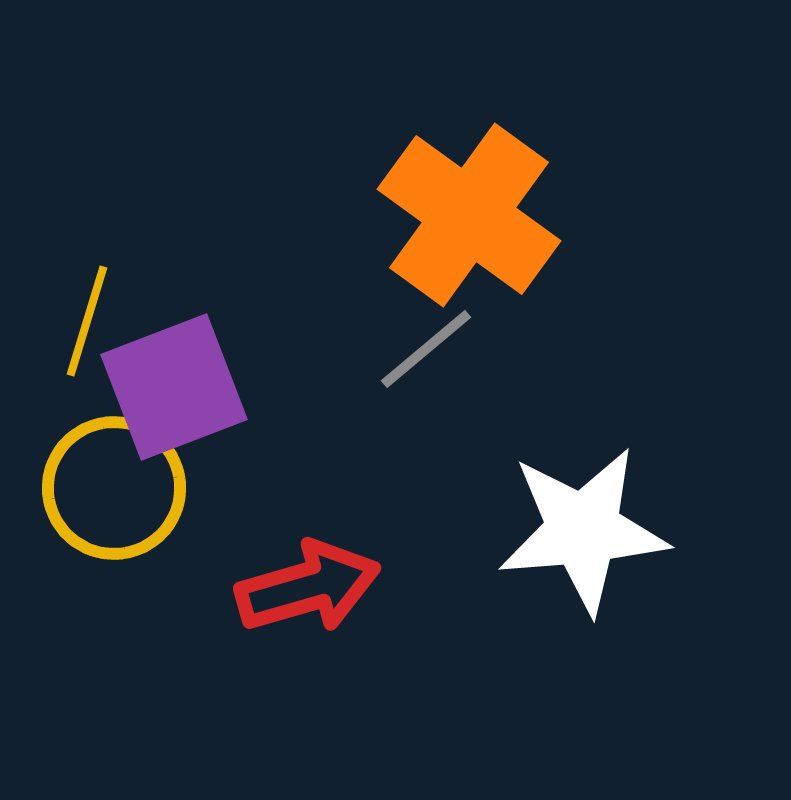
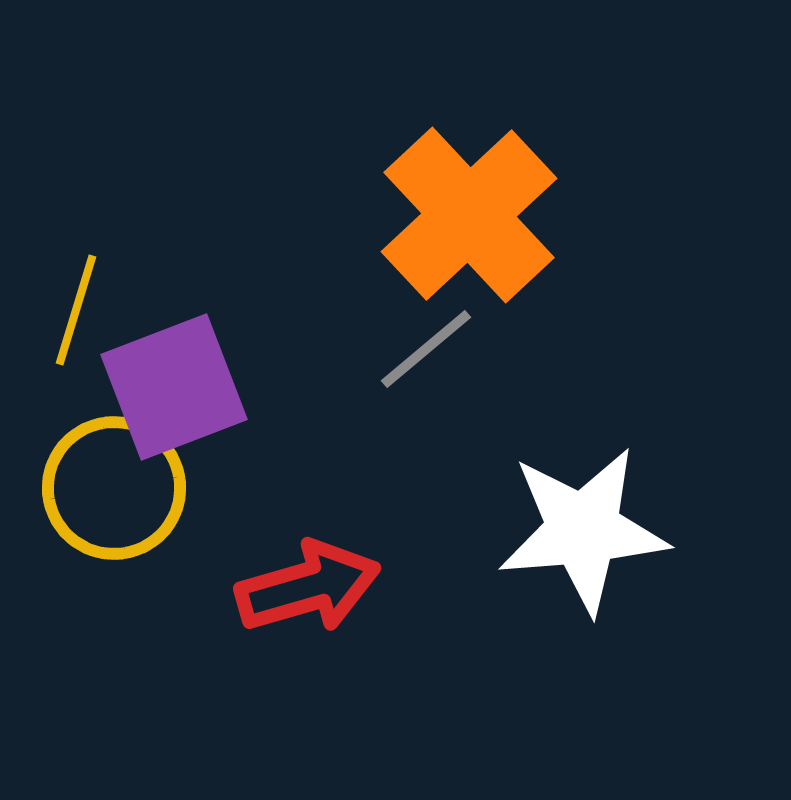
orange cross: rotated 11 degrees clockwise
yellow line: moved 11 px left, 11 px up
